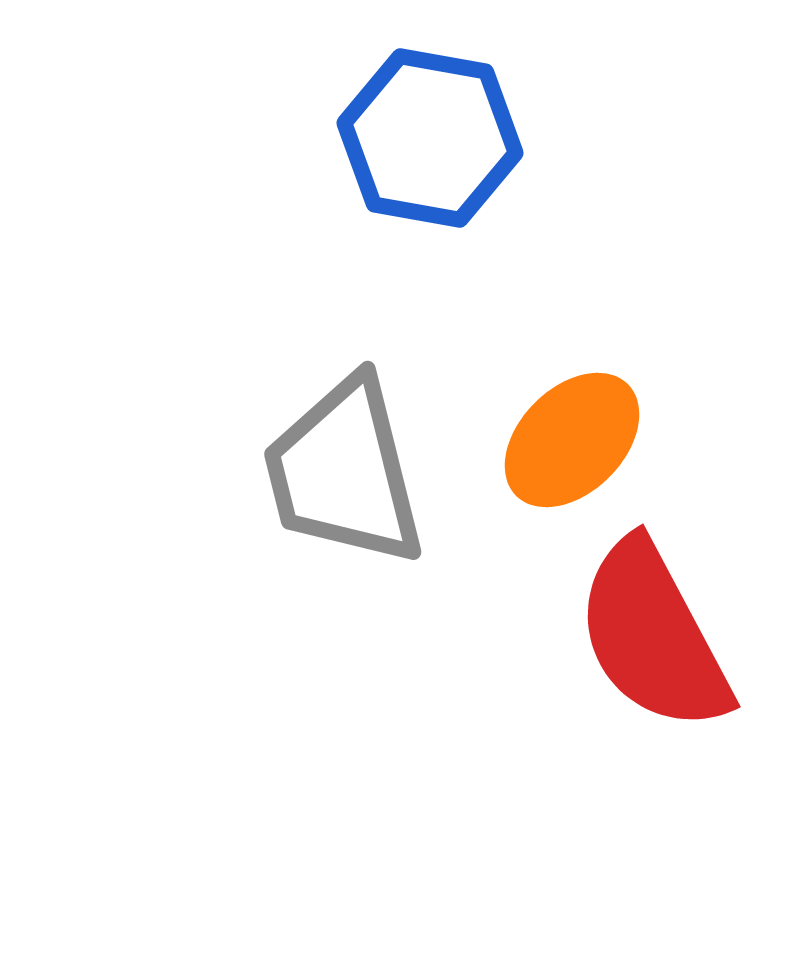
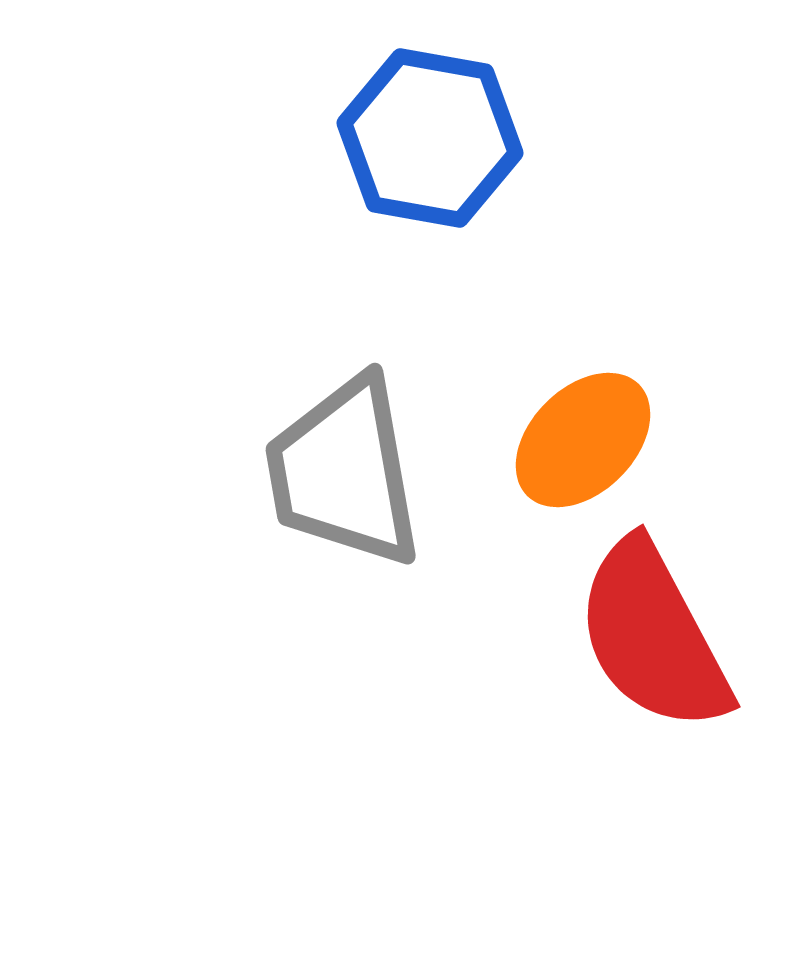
orange ellipse: moved 11 px right
gray trapezoid: rotated 4 degrees clockwise
